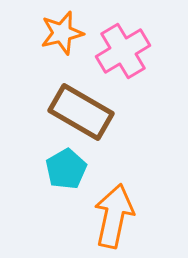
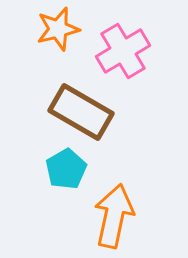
orange star: moved 4 px left, 4 px up
